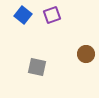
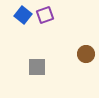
purple square: moved 7 px left
gray square: rotated 12 degrees counterclockwise
